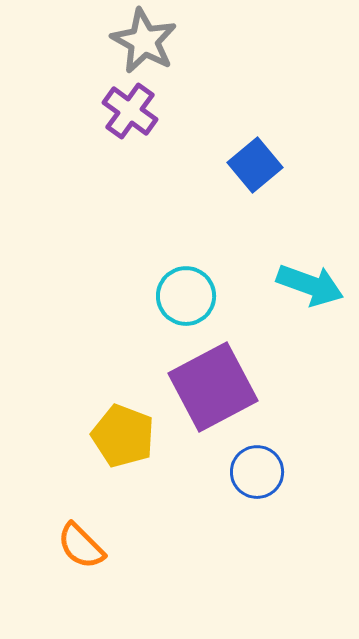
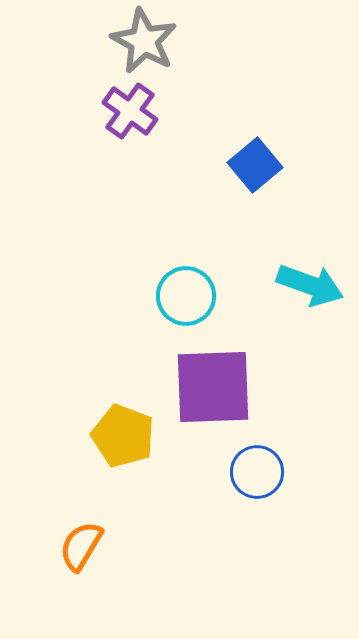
purple square: rotated 26 degrees clockwise
orange semicircle: rotated 76 degrees clockwise
